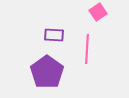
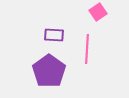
purple pentagon: moved 2 px right, 1 px up
